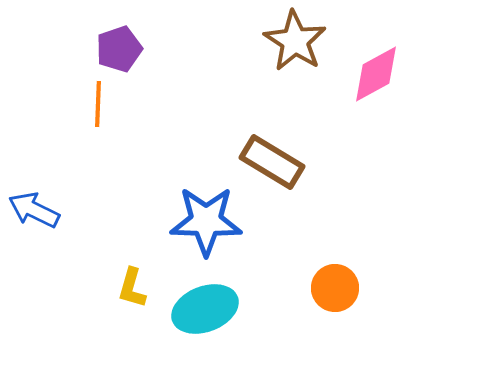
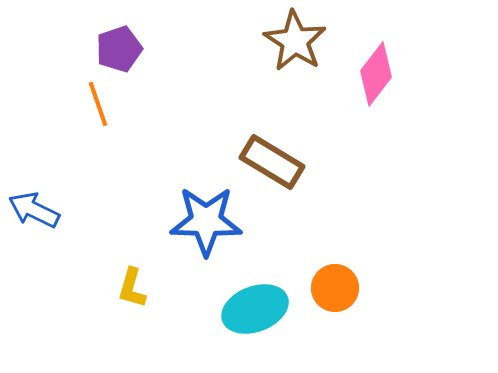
pink diamond: rotated 24 degrees counterclockwise
orange line: rotated 21 degrees counterclockwise
cyan ellipse: moved 50 px right
